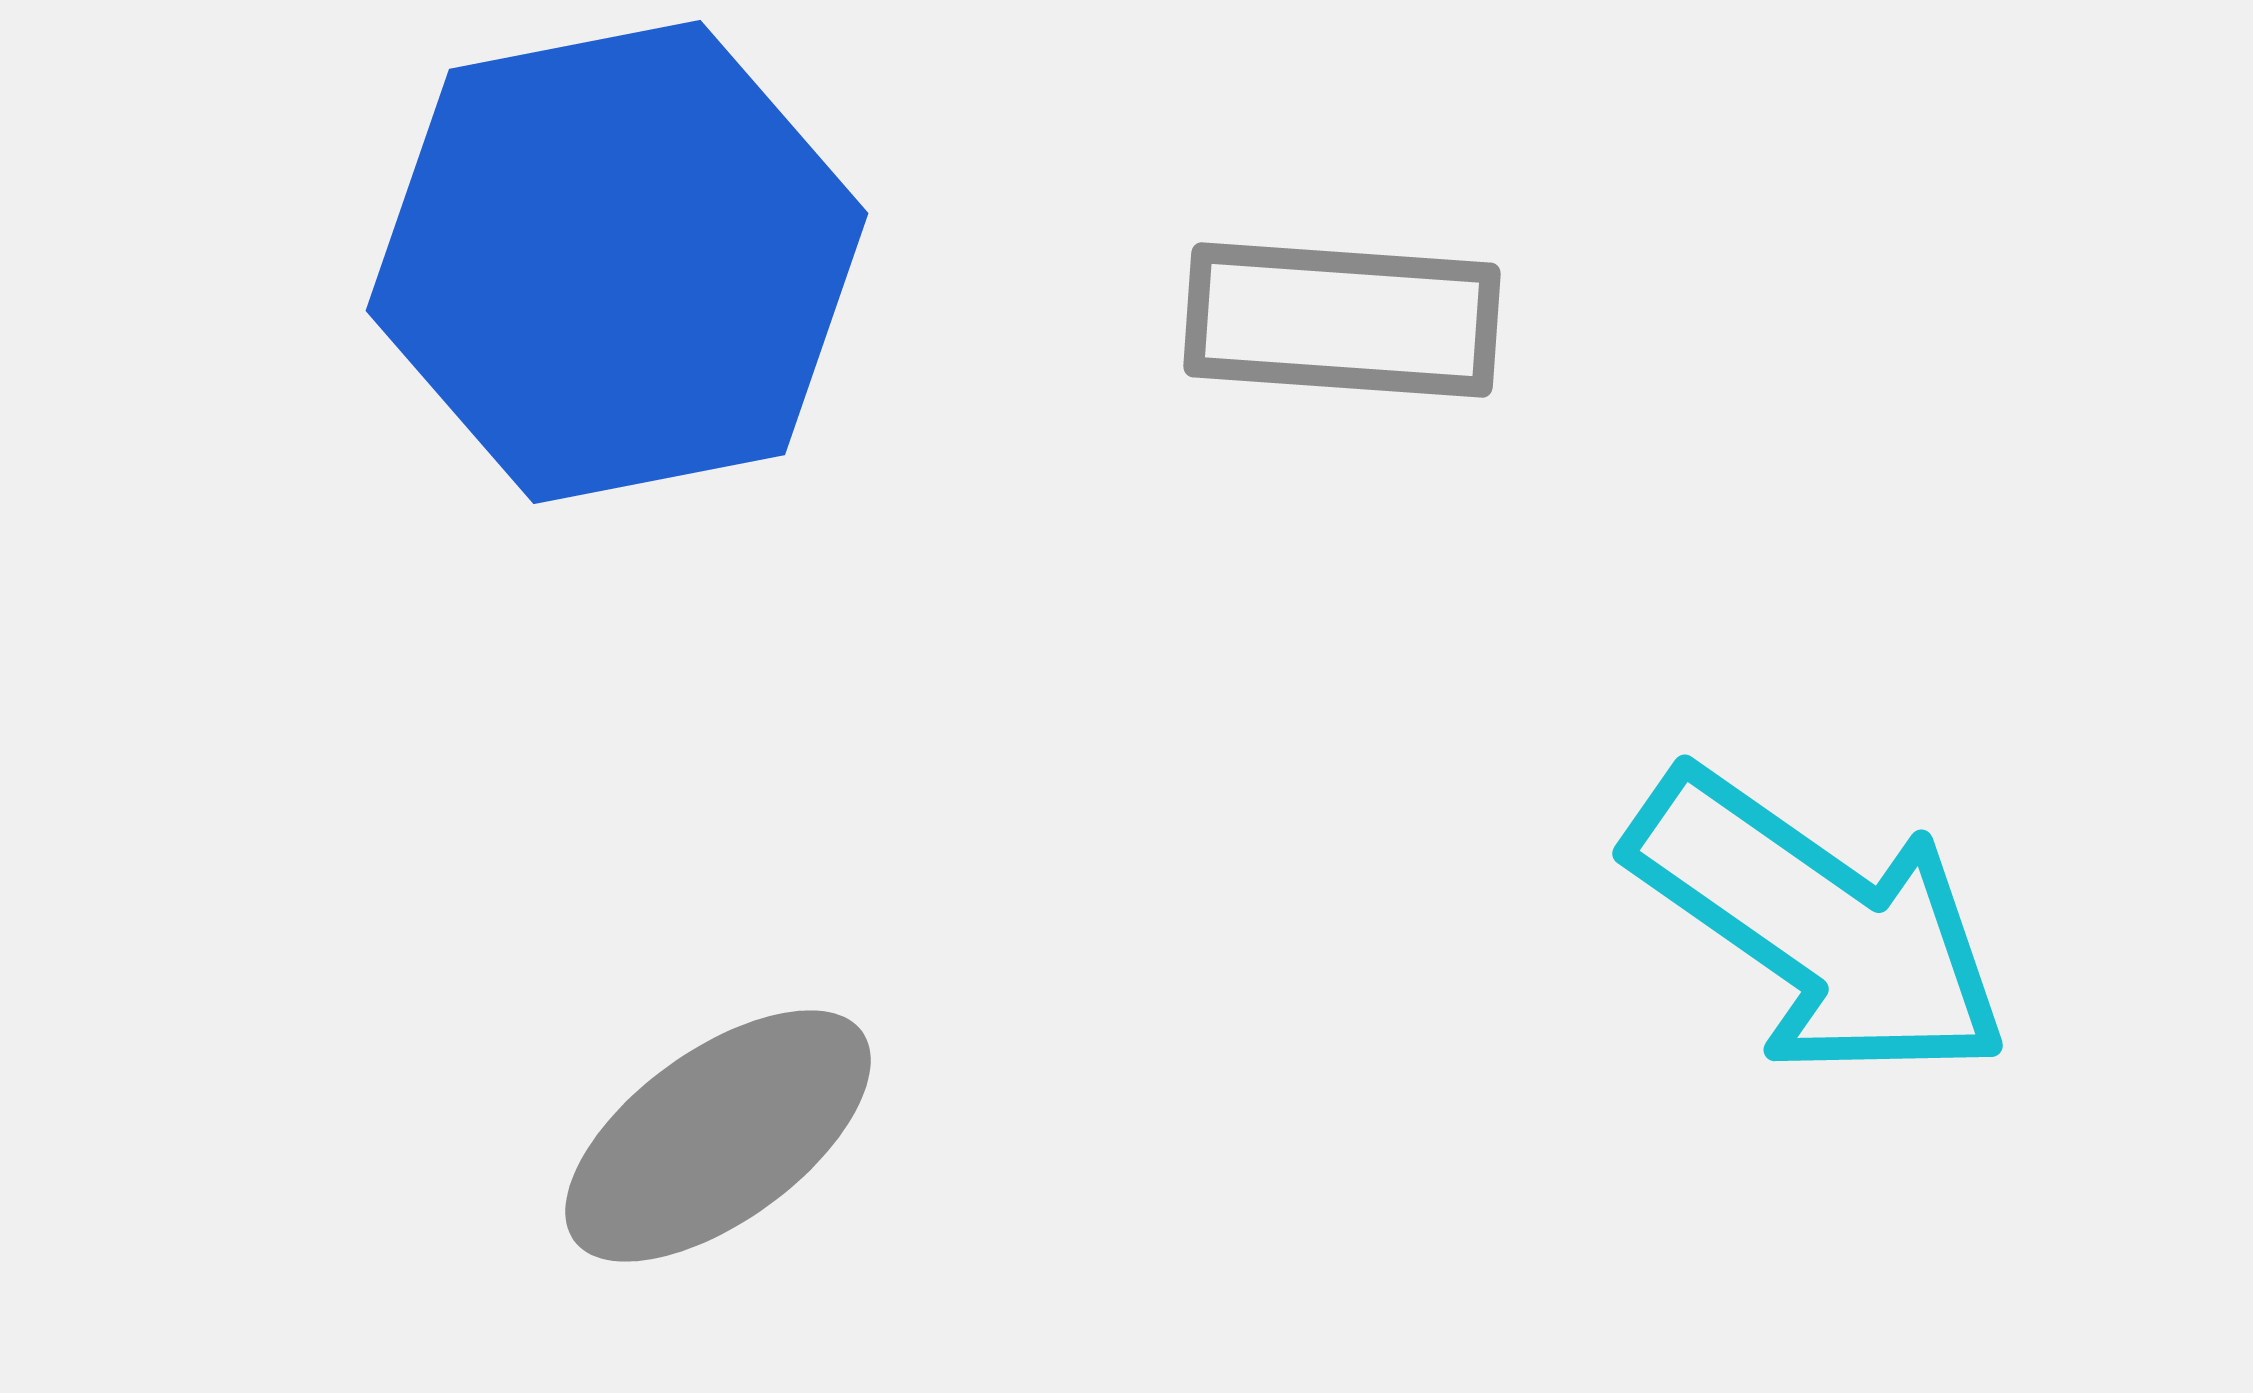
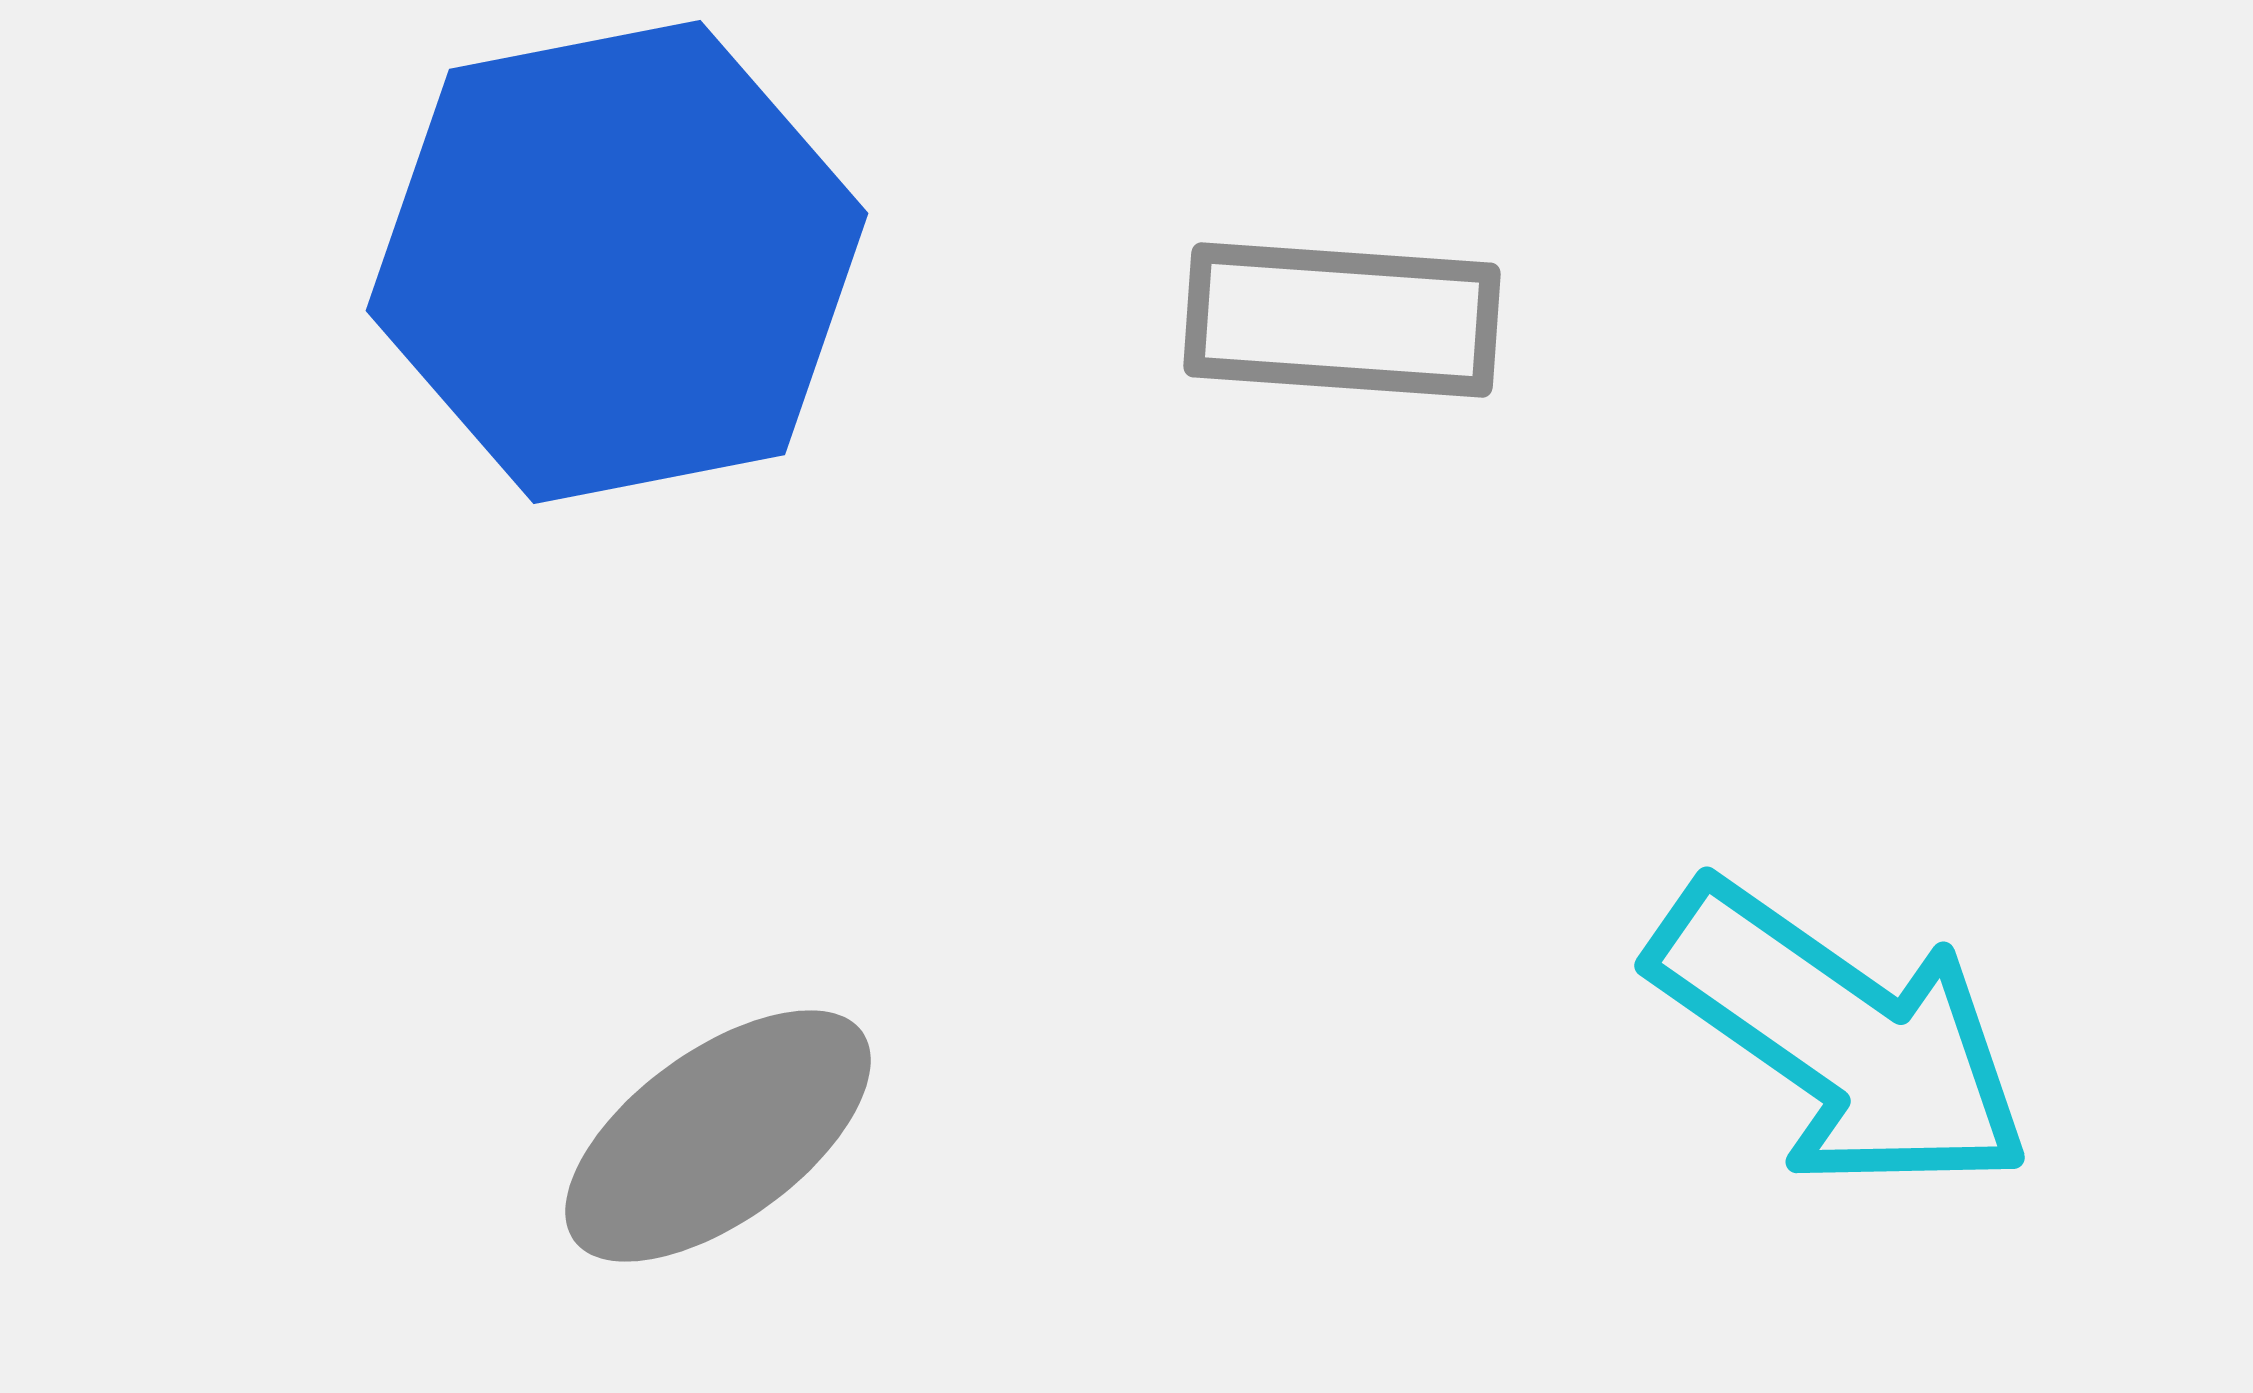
cyan arrow: moved 22 px right, 112 px down
